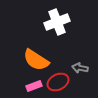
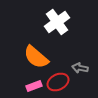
white cross: rotated 15 degrees counterclockwise
orange semicircle: moved 3 px up; rotated 8 degrees clockwise
